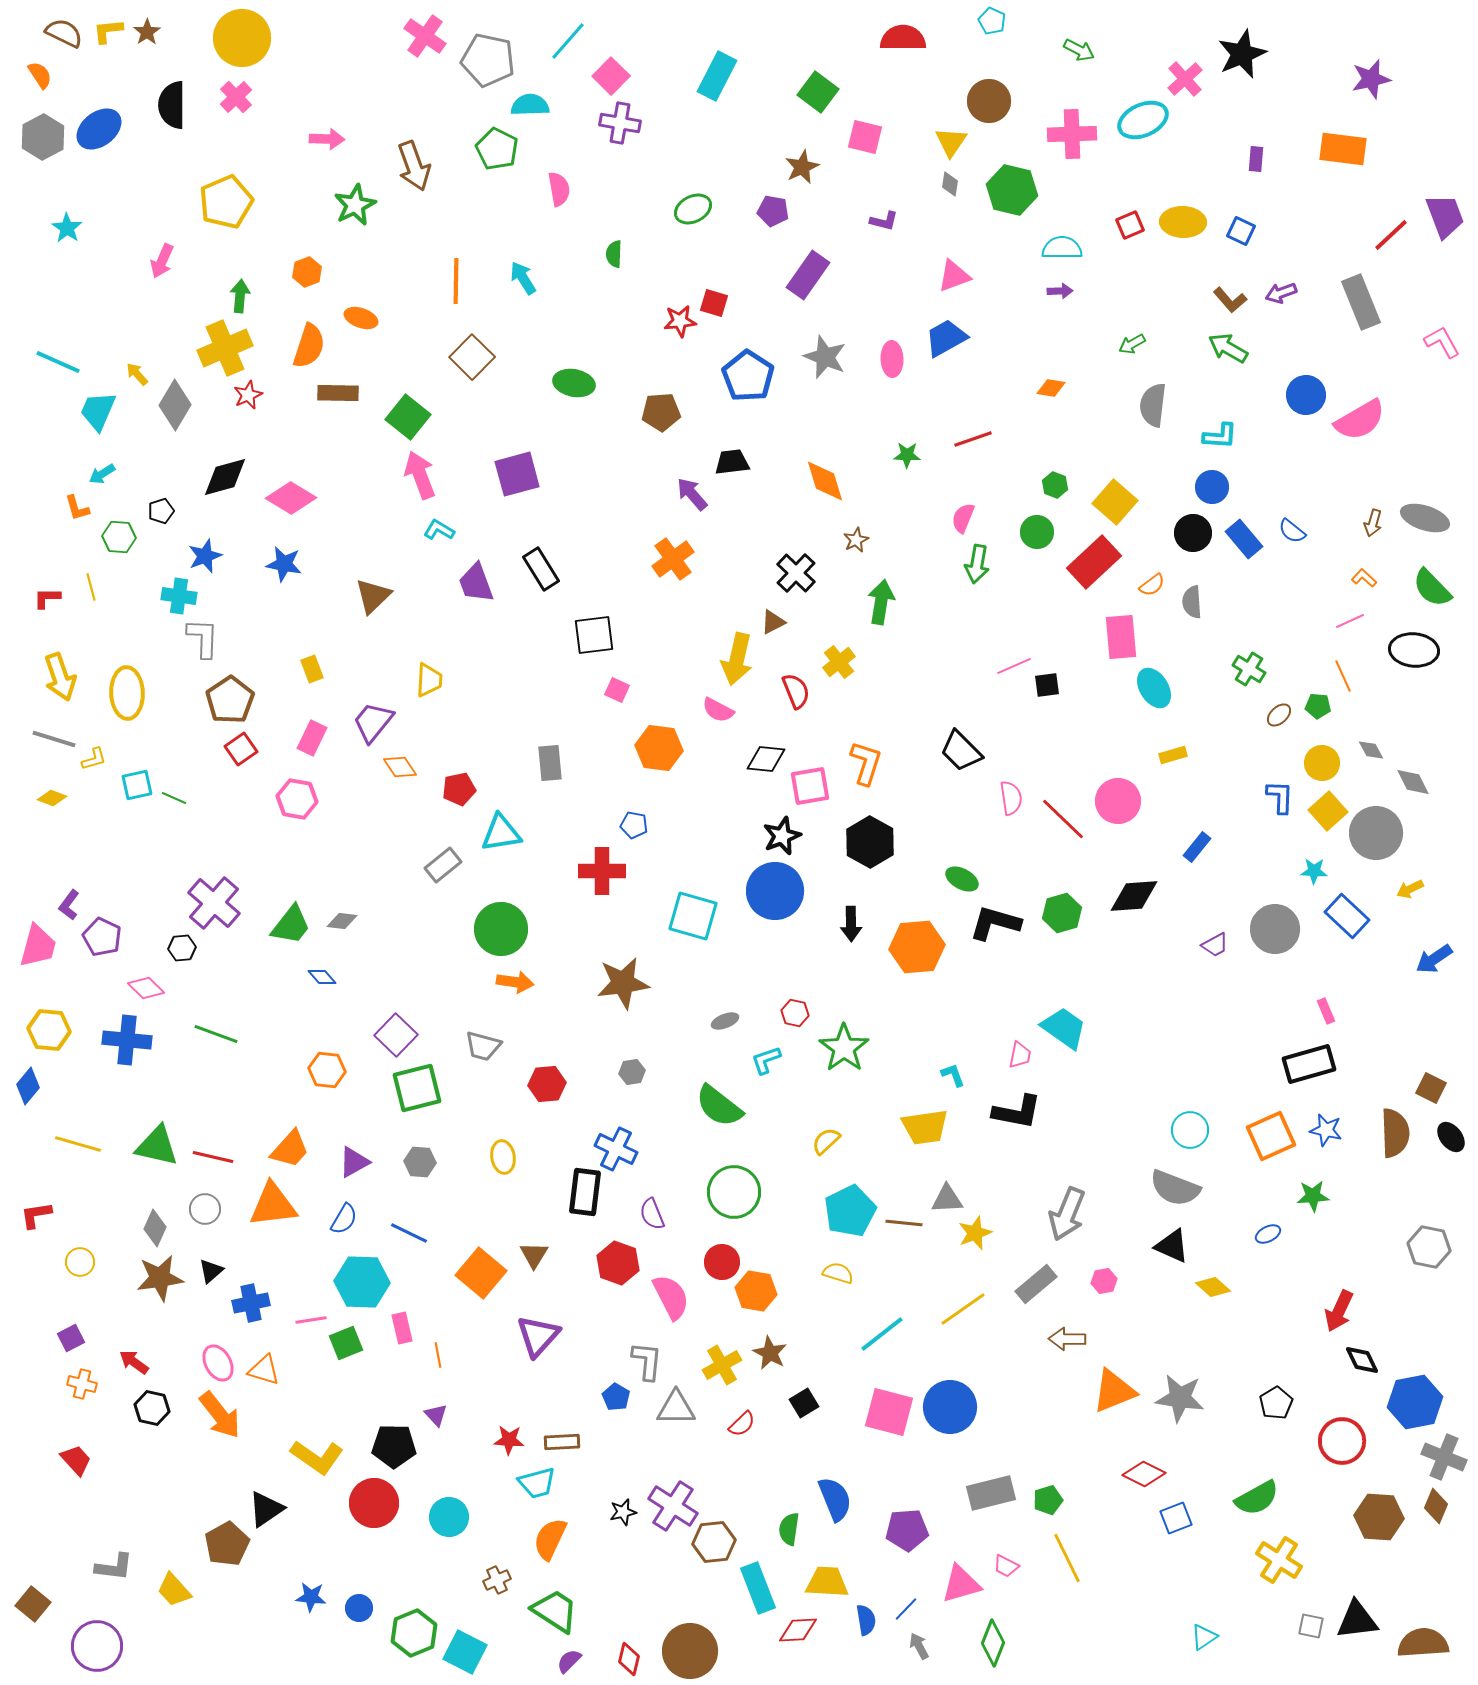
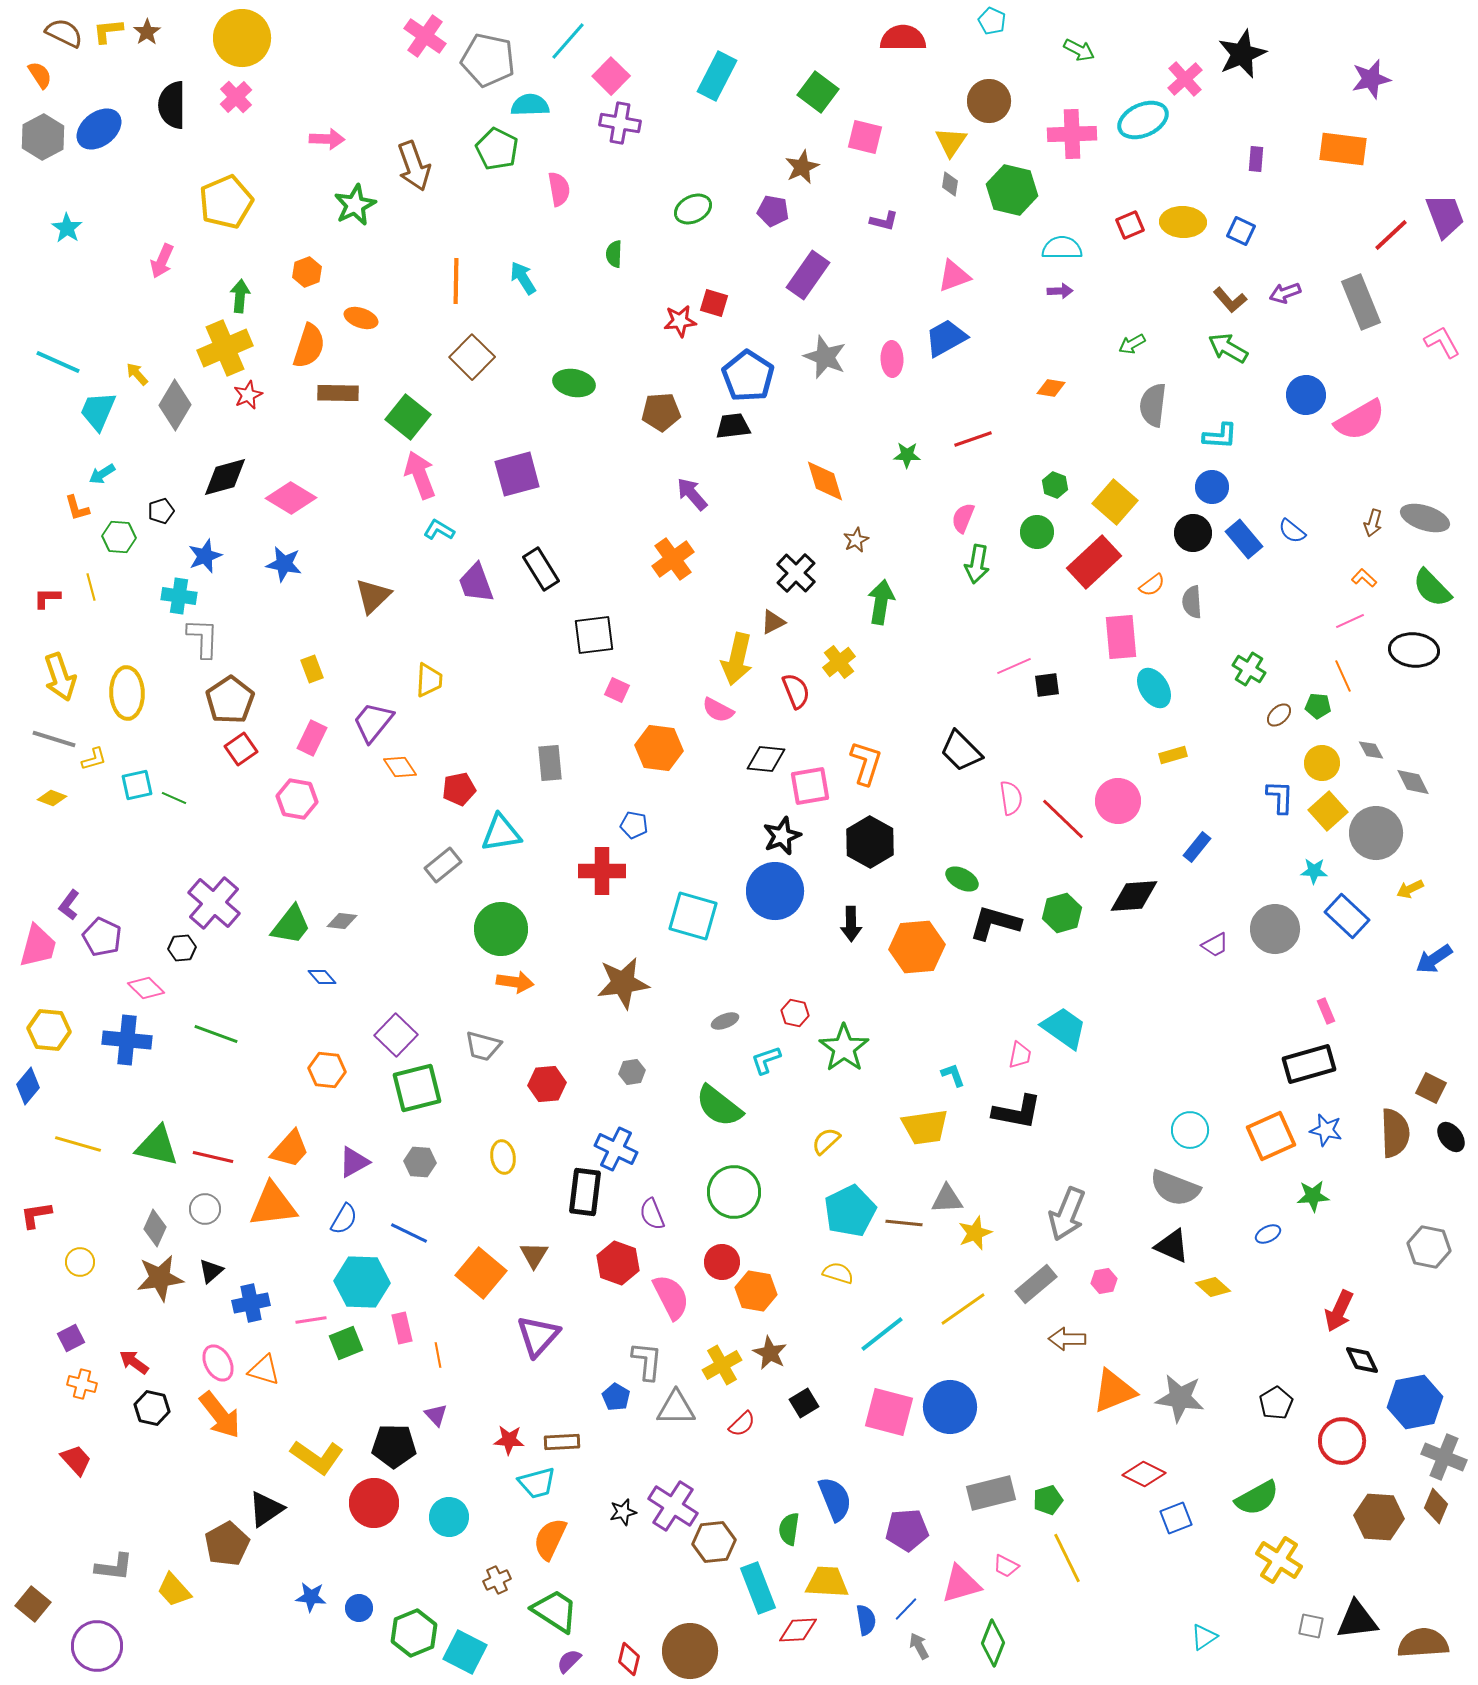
purple arrow at (1281, 293): moved 4 px right
black trapezoid at (732, 462): moved 1 px right, 36 px up
